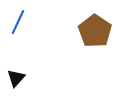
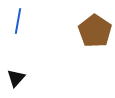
blue line: moved 1 px up; rotated 15 degrees counterclockwise
